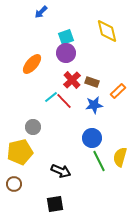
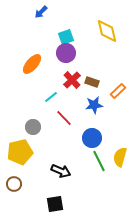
red line: moved 17 px down
